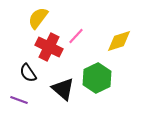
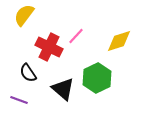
yellow semicircle: moved 14 px left, 3 px up
